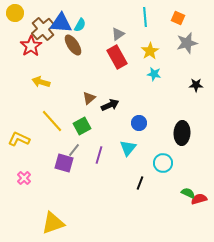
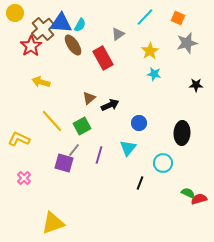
cyan line: rotated 48 degrees clockwise
red rectangle: moved 14 px left, 1 px down
